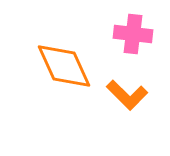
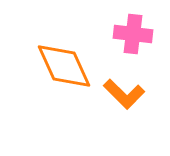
orange L-shape: moved 3 px left, 1 px up
